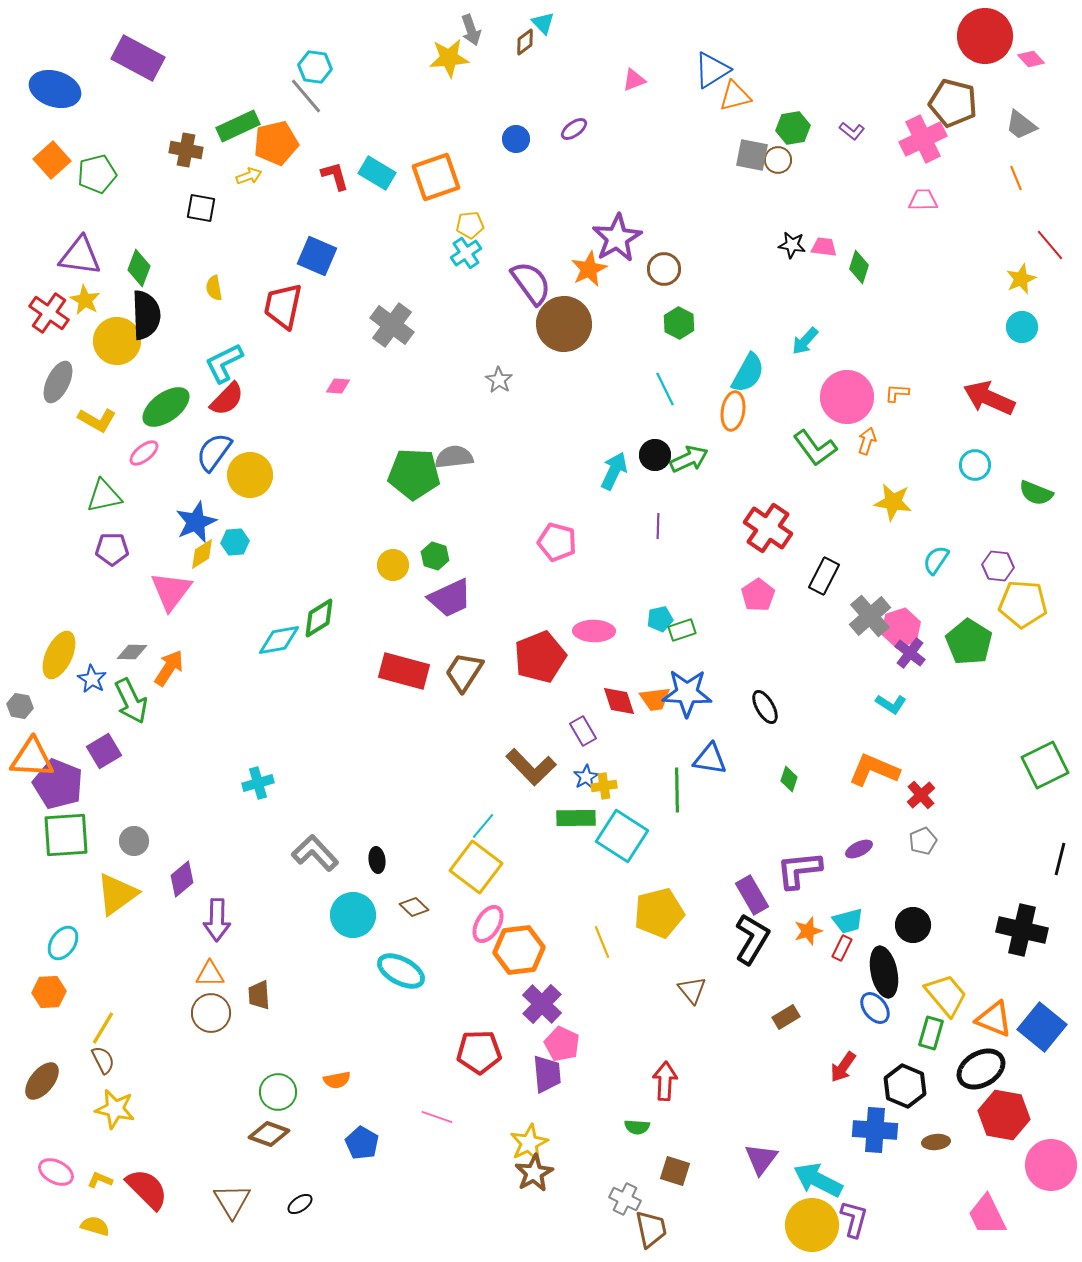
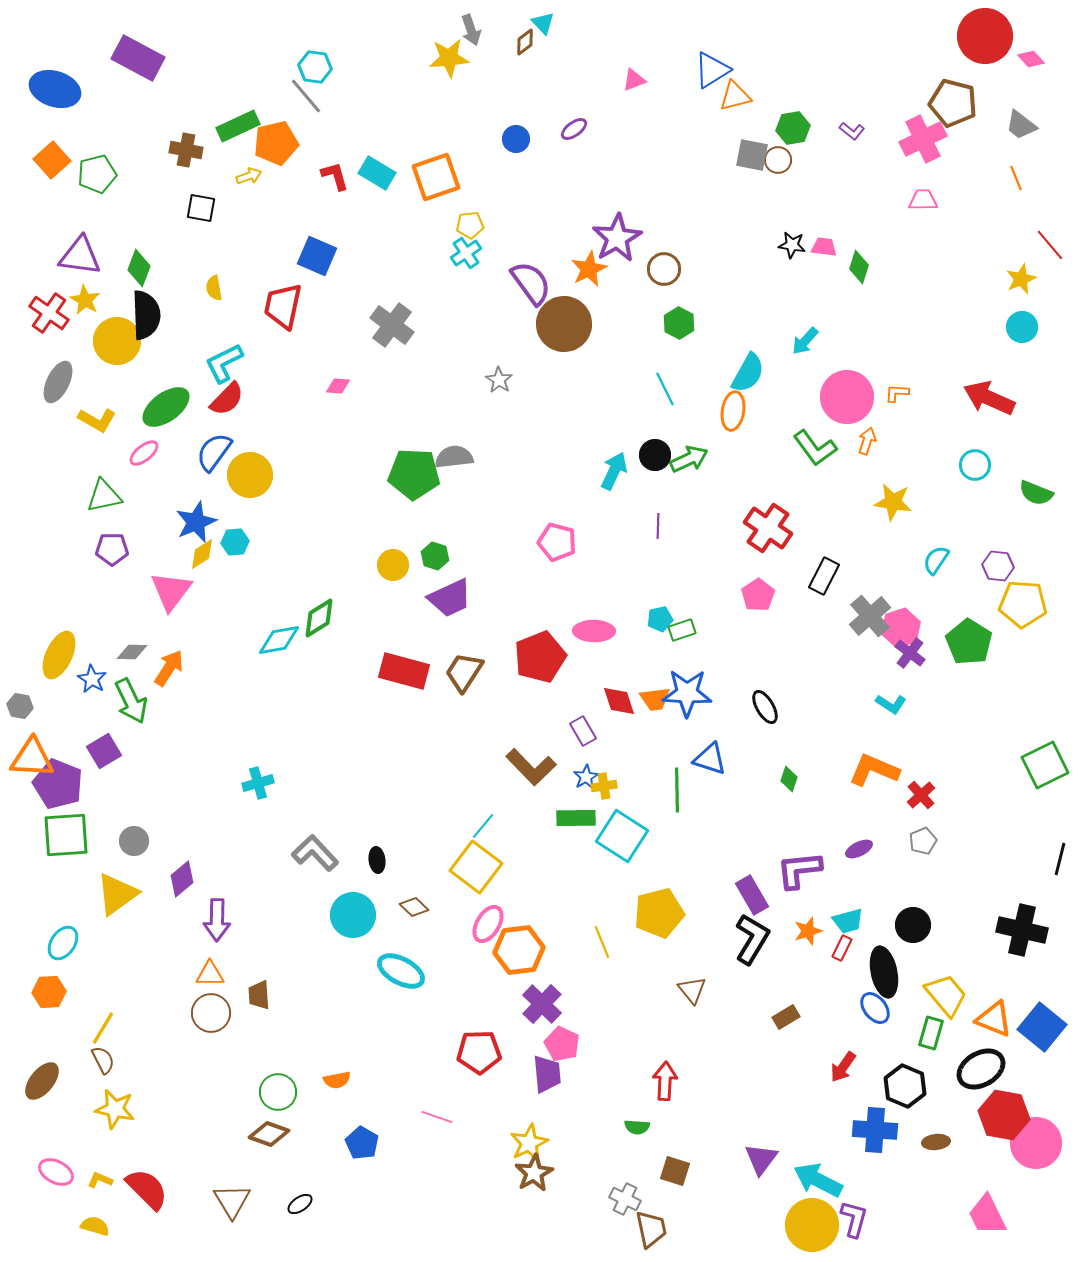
blue triangle at (710, 759): rotated 9 degrees clockwise
pink circle at (1051, 1165): moved 15 px left, 22 px up
